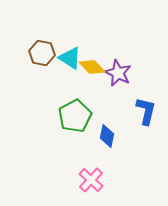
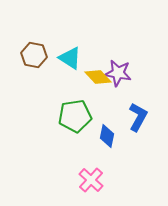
brown hexagon: moved 8 px left, 2 px down
yellow diamond: moved 6 px right, 10 px down
purple star: rotated 16 degrees counterclockwise
blue L-shape: moved 8 px left, 6 px down; rotated 16 degrees clockwise
green pentagon: rotated 20 degrees clockwise
